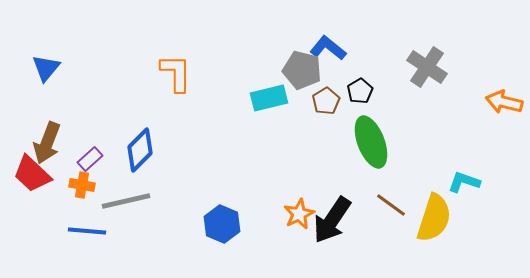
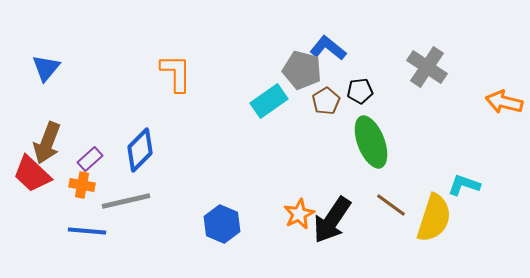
black pentagon: rotated 25 degrees clockwise
cyan rectangle: moved 3 px down; rotated 21 degrees counterclockwise
cyan L-shape: moved 3 px down
